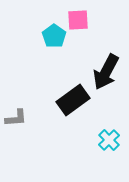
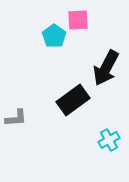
black arrow: moved 4 px up
cyan cross: rotated 15 degrees clockwise
